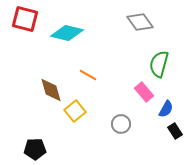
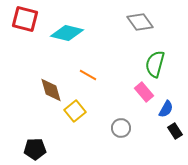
green semicircle: moved 4 px left
gray circle: moved 4 px down
